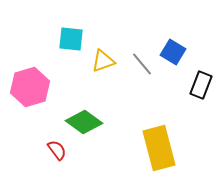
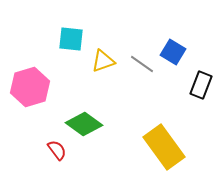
gray line: rotated 15 degrees counterclockwise
green diamond: moved 2 px down
yellow rectangle: moved 5 px right, 1 px up; rotated 21 degrees counterclockwise
